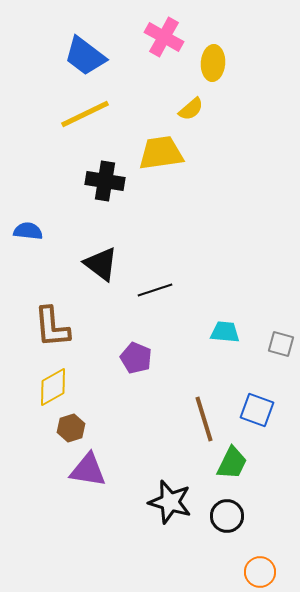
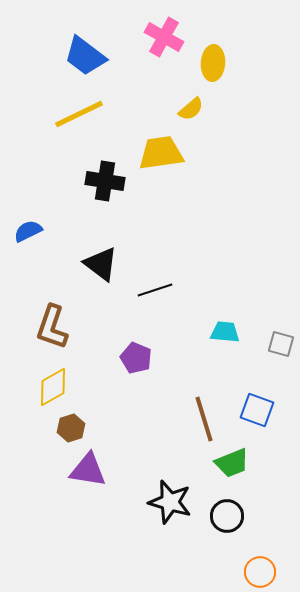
yellow line: moved 6 px left
blue semicircle: rotated 32 degrees counterclockwise
brown L-shape: rotated 24 degrees clockwise
green trapezoid: rotated 42 degrees clockwise
